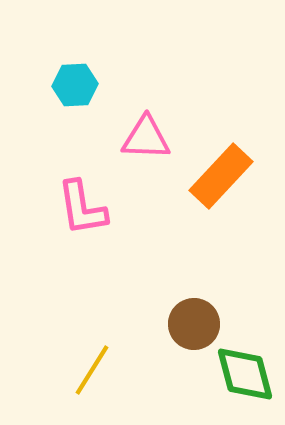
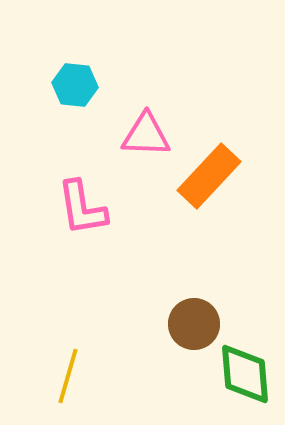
cyan hexagon: rotated 9 degrees clockwise
pink triangle: moved 3 px up
orange rectangle: moved 12 px left
yellow line: moved 24 px left, 6 px down; rotated 16 degrees counterclockwise
green diamond: rotated 10 degrees clockwise
